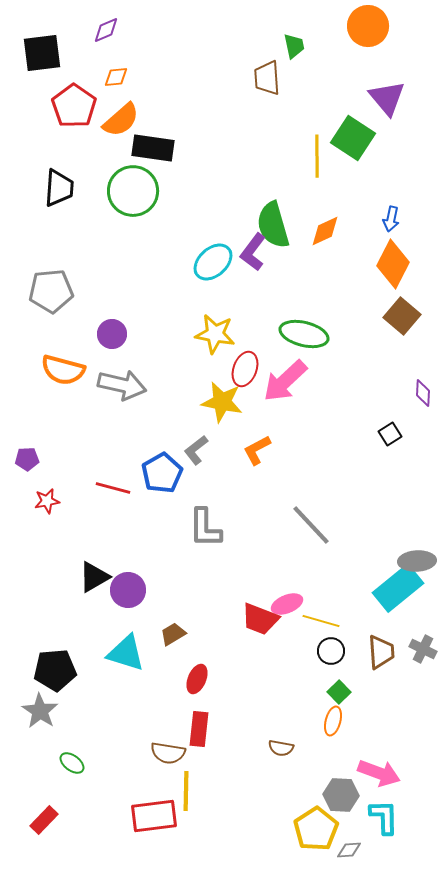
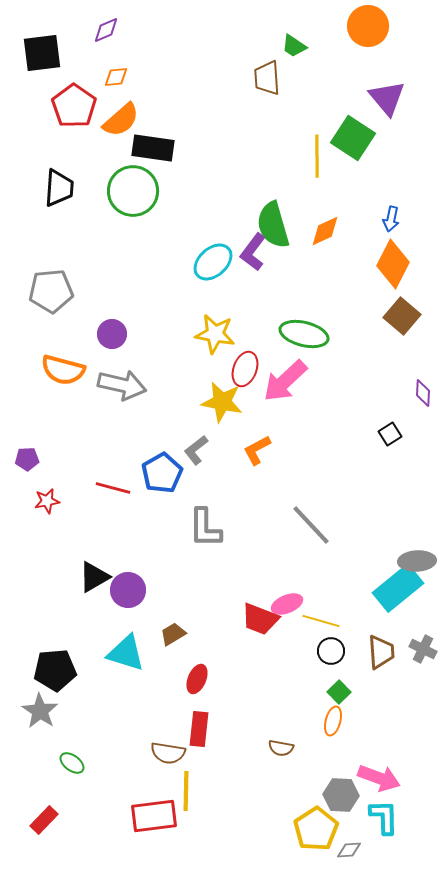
green trapezoid at (294, 46): rotated 136 degrees clockwise
pink arrow at (379, 773): moved 5 px down
